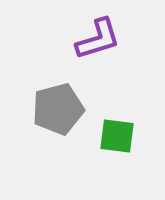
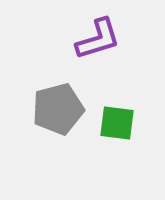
green square: moved 13 px up
